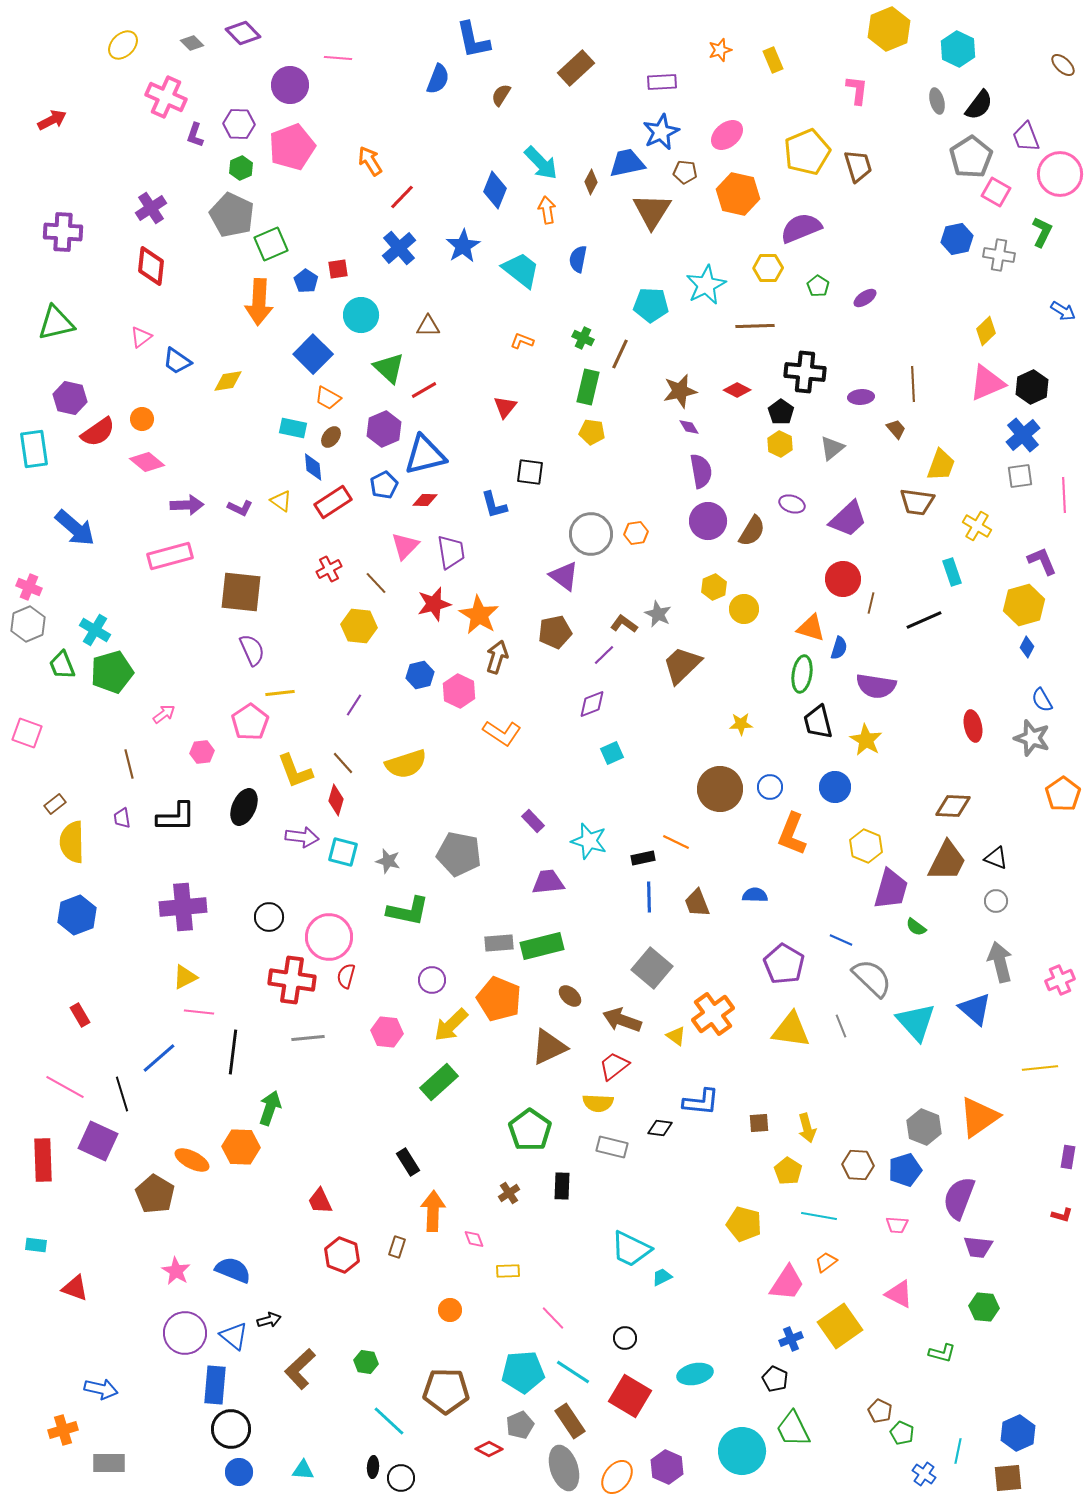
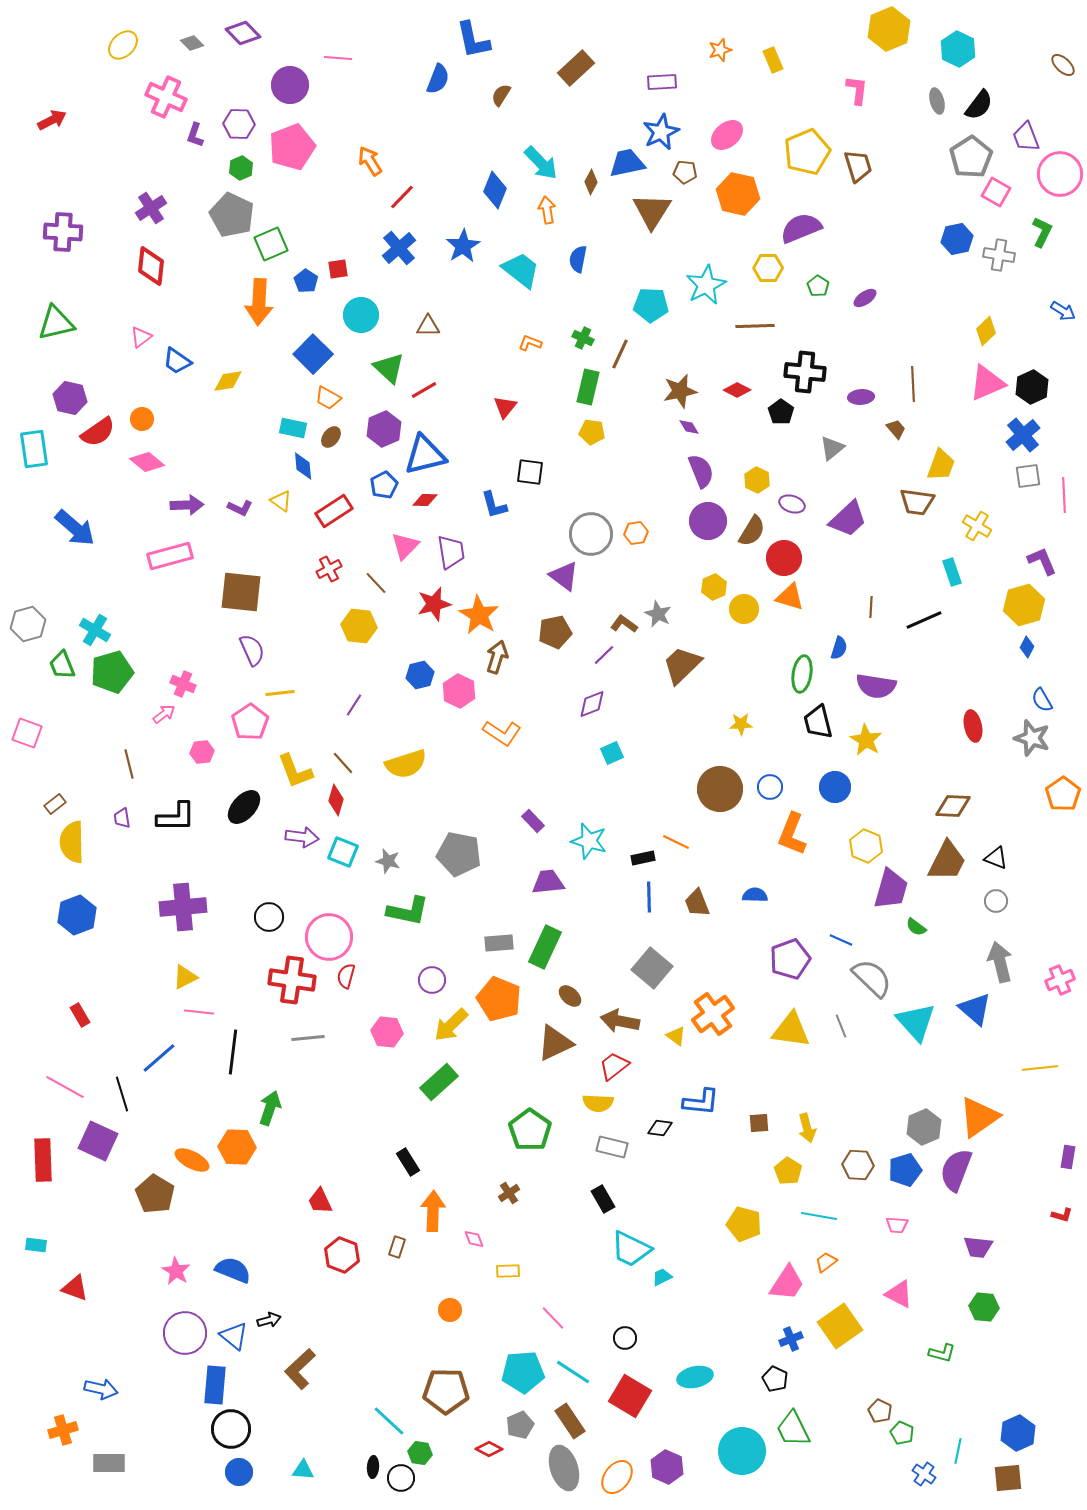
orange L-shape at (522, 341): moved 8 px right, 2 px down
yellow hexagon at (780, 444): moved 23 px left, 36 px down
blue diamond at (313, 467): moved 10 px left, 1 px up
purple semicircle at (701, 471): rotated 12 degrees counterclockwise
gray square at (1020, 476): moved 8 px right
red rectangle at (333, 502): moved 1 px right, 9 px down
red circle at (843, 579): moved 59 px left, 21 px up
pink cross at (29, 587): moved 154 px right, 97 px down
brown line at (871, 603): moved 4 px down; rotated 10 degrees counterclockwise
gray hexagon at (28, 624): rotated 8 degrees clockwise
orange triangle at (811, 628): moved 21 px left, 31 px up
black ellipse at (244, 807): rotated 18 degrees clockwise
cyan square at (343, 852): rotated 8 degrees clockwise
green rectangle at (542, 946): moved 3 px right, 1 px down; rotated 51 degrees counterclockwise
purple pentagon at (784, 964): moved 6 px right, 5 px up; rotated 21 degrees clockwise
brown arrow at (622, 1020): moved 2 px left, 1 px down; rotated 9 degrees counterclockwise
brown triangle at (549, 1047): moved 6 px right, 4 px up
gray hexagon at (924, 1127): rotated 16 degrees clockwise
orange hexagon at (241, 1147): moved 4 px left
black rectangle at (562, 1186): moved 41 px right, 13 px down; rotated 32 degrees counterclockwise
purple semicircle at (959, 1198): moved 3 px left, 28 px up
green hexagon at (366, 1362): moved 54 px right, 91 px down
cyan ellipse at (695, 1374): moved 3 px down
